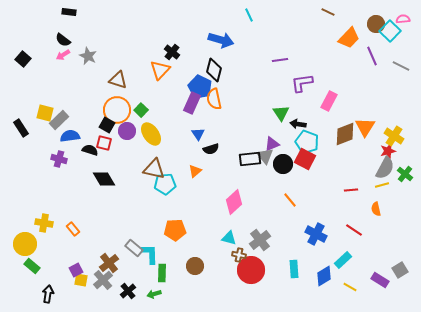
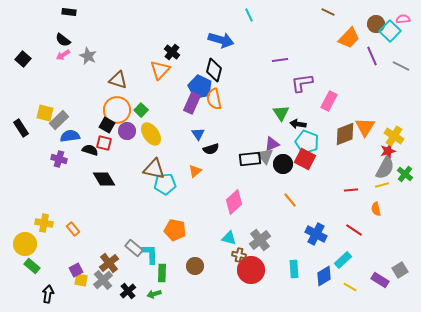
orange pentagon at (175, 230): rotated 15 degrees clockwise
